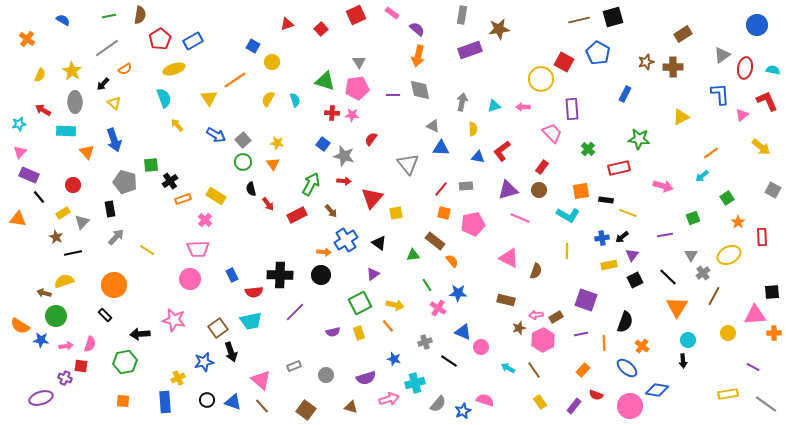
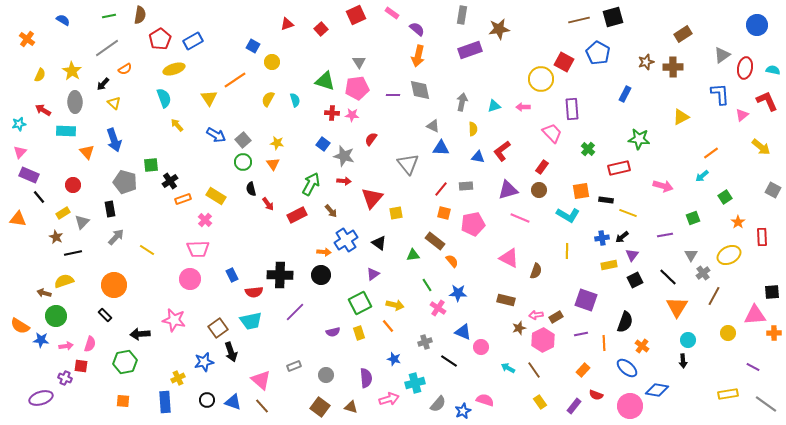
green square at (727, 198): moved 2 px left, 1 px up
purple semicircle at (366, 378): rotated 78 degrees counterclockwise
brown square at (306, 410): moved 14 px right, 3 px up
